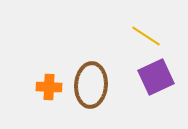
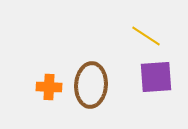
purple square: rotated 21 degrees clockwise
